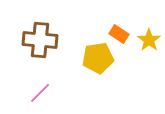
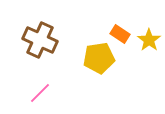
orange rectangle: moved 1 px right
brown cross: rotated 20 degrees clockwise
yellow pentagon: moved 1 px right
